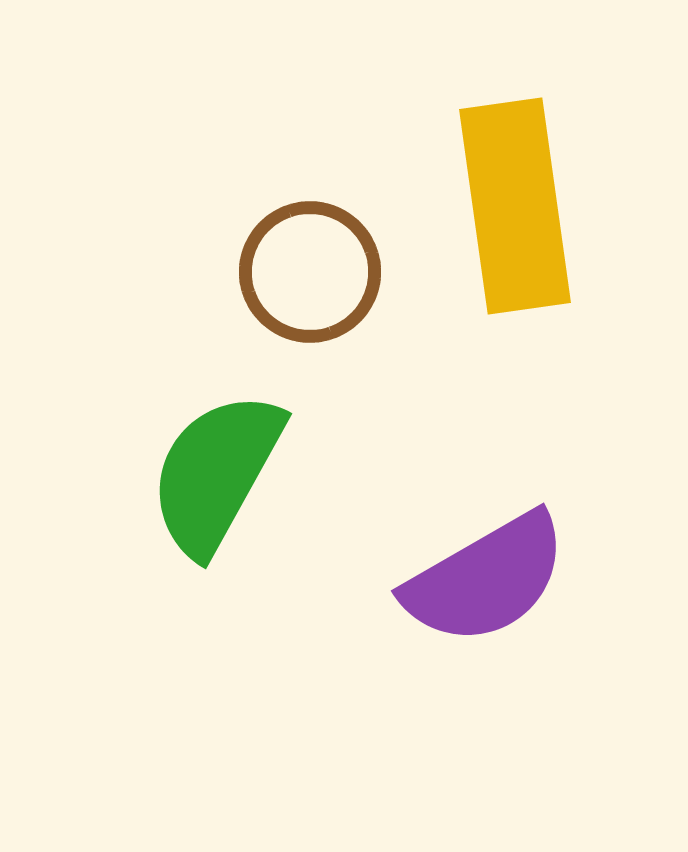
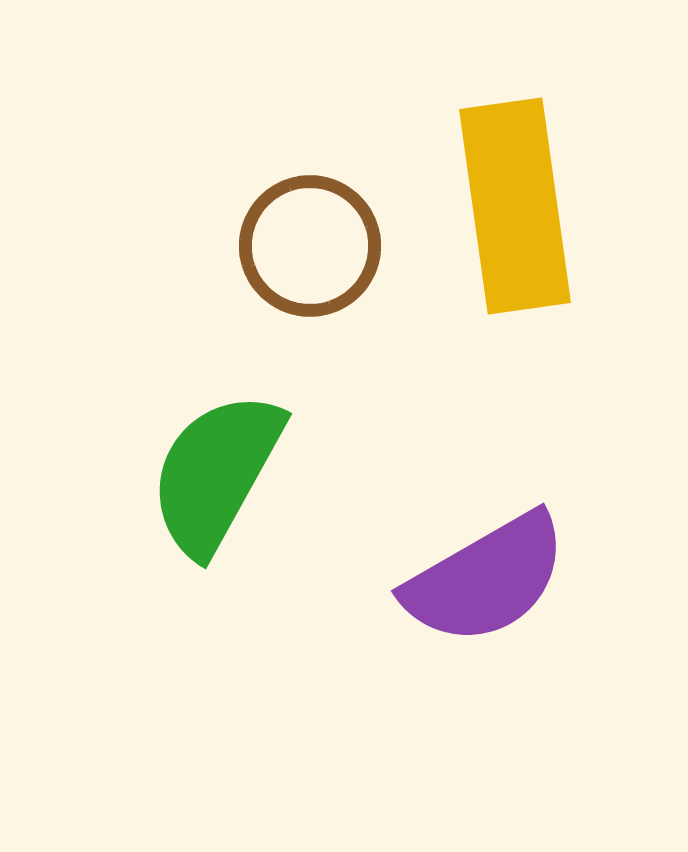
brown circle: moved 26 px up
